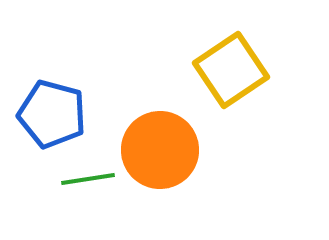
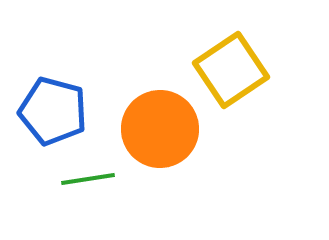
blue pentagon: moved 1 px right, 3 px up
orange circle: moved 21 px up
